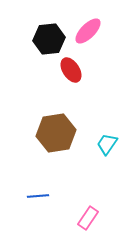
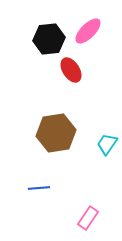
blue line: moved 1 px right, 8 px up
